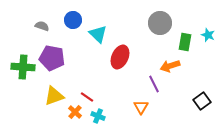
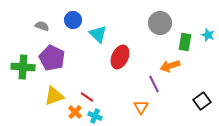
purple pentagon: rotated 15 degrees clockwise
cyan cross: moved 3 px left
